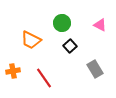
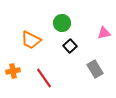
pink triangle: moved 4 px right, 8 px down; rotated 40 degrees counterclockwise
